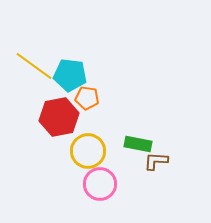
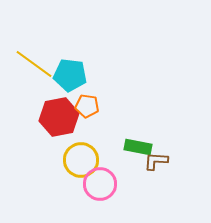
yellow line: moved 2 px up
orange pentagon: moved 8 px down
green rectangle: moved 3 px down
yellow circle: moved 7 px left, 9 px down
